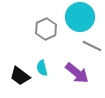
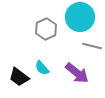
gray line: rotated 12 degrees counterclockwise
cyan semicircle: rotated 28 degrees counterclockwise
black trapezoid: moved 1 px left, 1 px down
